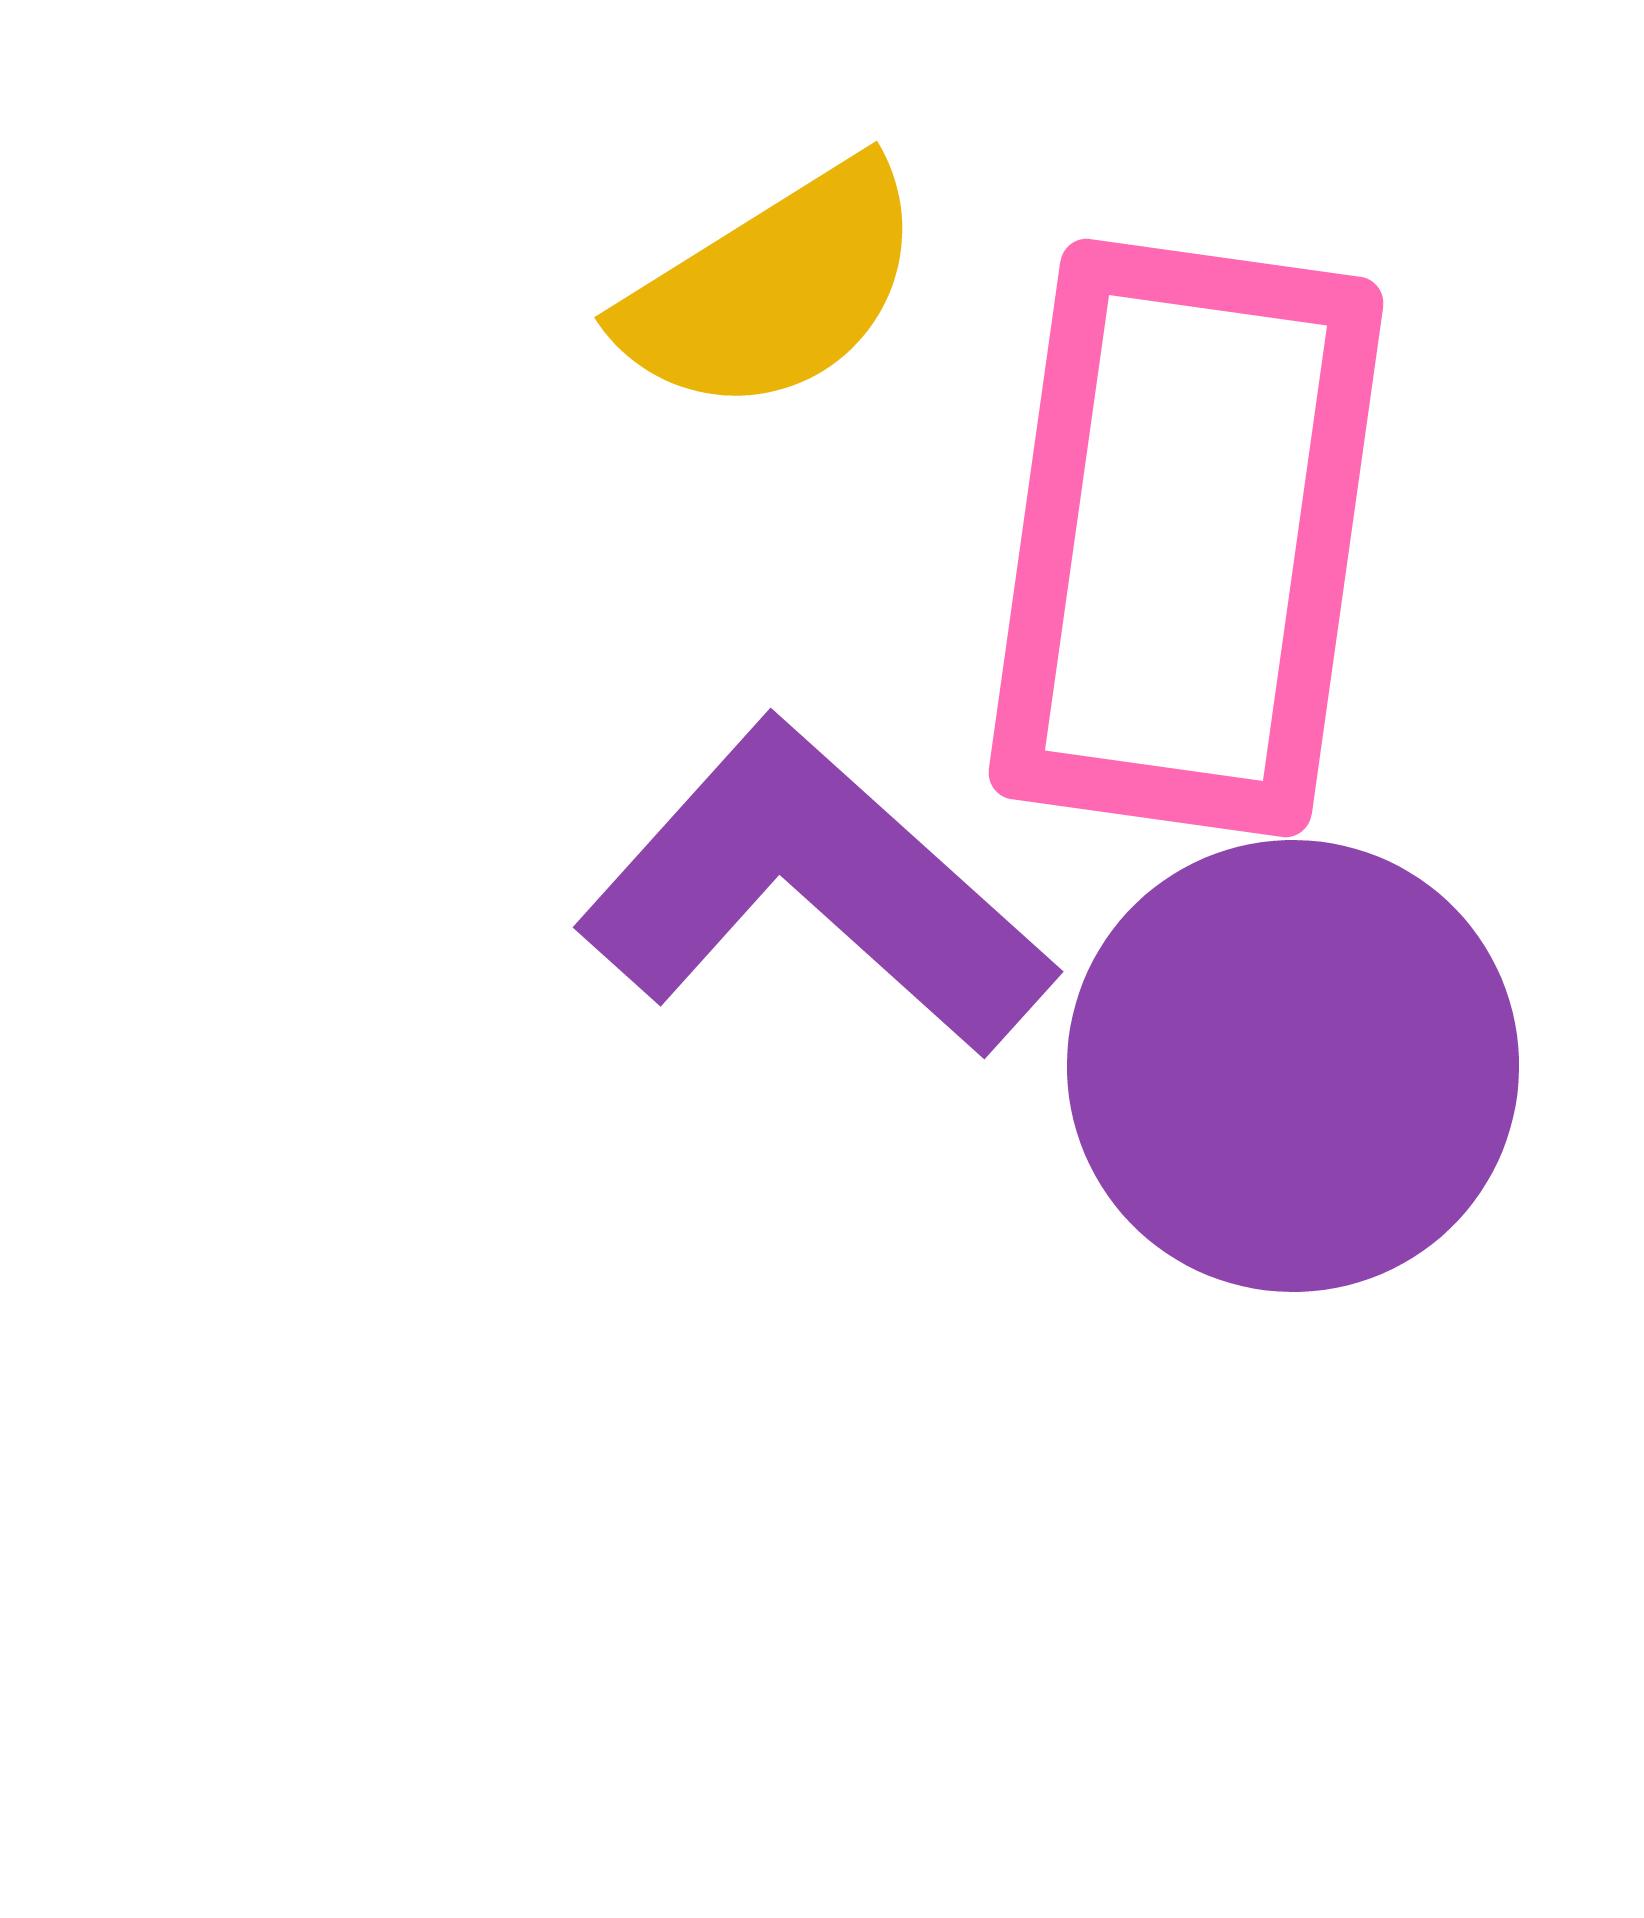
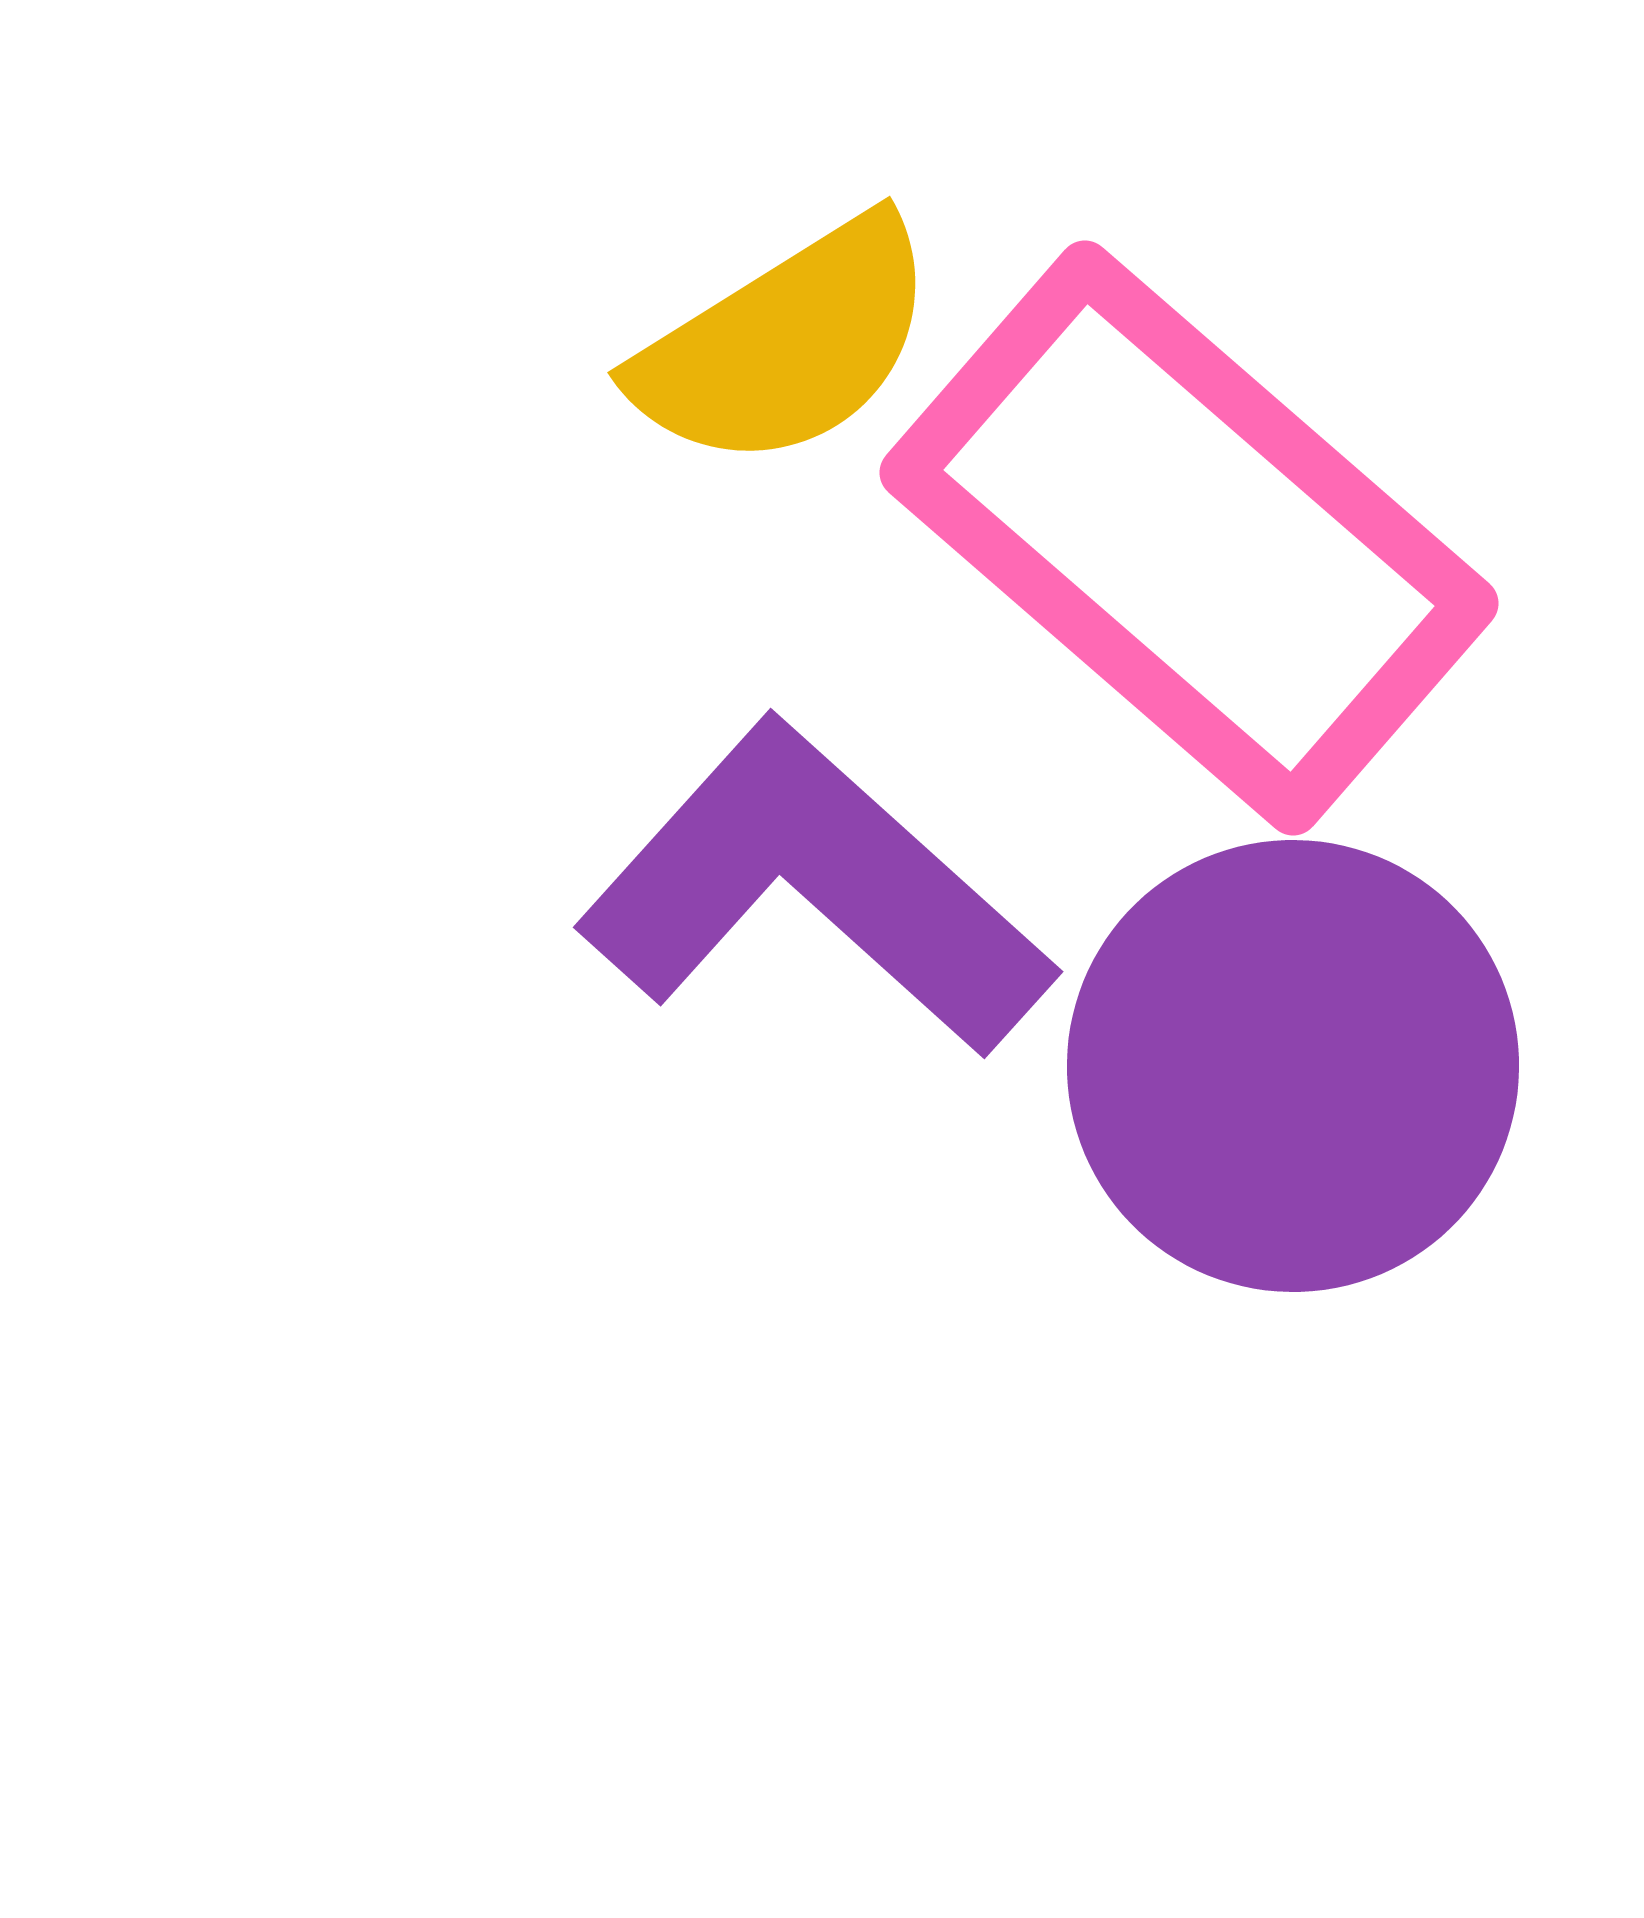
yellow semicircle: moved 13 px right, 55 px down
pink rectangle: moved 3 px right; rotated 57 degrees counterclockwise
